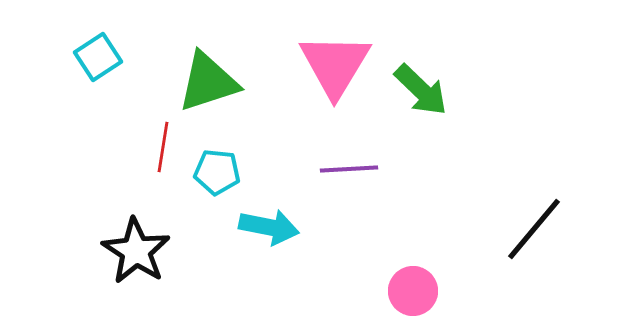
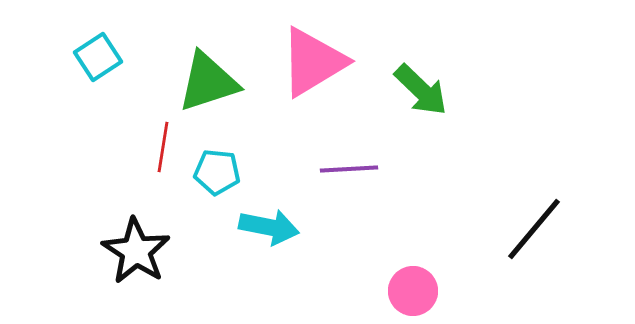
pink triangle: moved 22 px left, 3 px up; rotated 28 degrees clockwise
